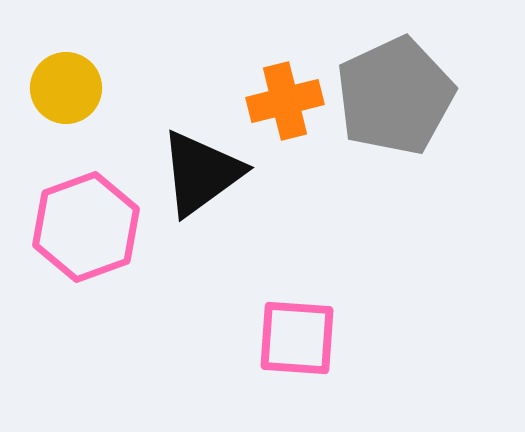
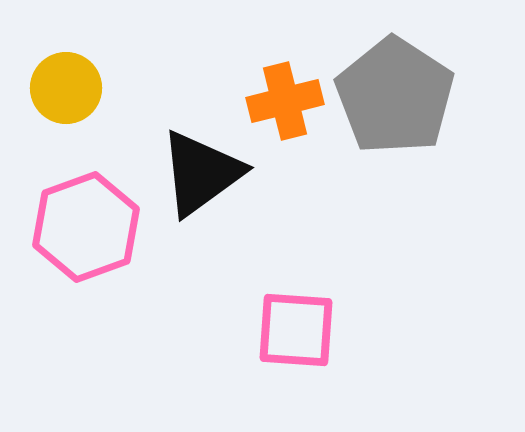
gray pentagon: rotated 14 degrees counterclockwise
pink square: moved 1 px left, 8 px up
